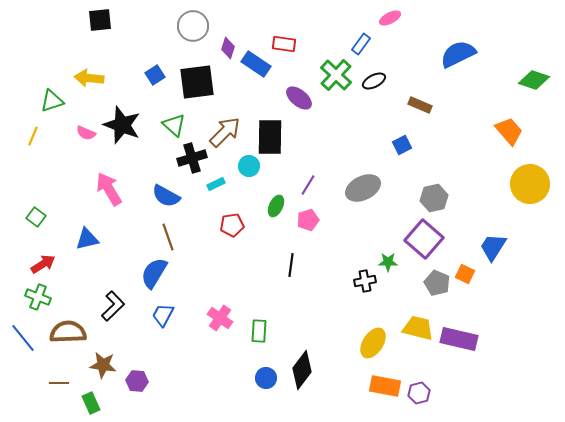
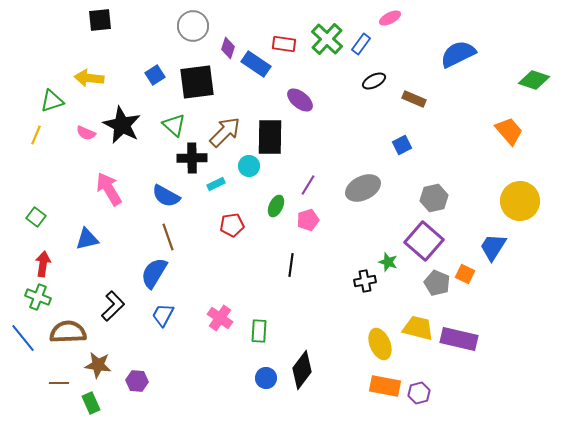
green cross at (336, 75): moved 9 px left, 36 px up
purple ellipse at (299, 98): moved 1 px right, 2 px down
brown rectangle at (420, 105): moved 6 px left, 6 px up
black star at (122, 125): rotated 6 degrees clockwise
yellow line at (33, 136): moved 3 px right, 1 px up
black cross at (192, 158): rotated 16 degrees clockwise
yellow circle at (530, 184): moved 10 px left, 17 px down
purple square at (424, 239): moved 2 px down
green star at (388, 262): rotated 18 degrees clockwise
red arrow at (43, 264): rotated 50 degrees counterclockwise
yellow ellipse at (373, 343): moved 7 px right, 1 px down; rotated 56 degrees counterclockwise
brown star at (103, 365): moved 5 px left
